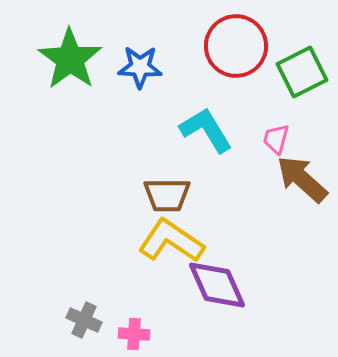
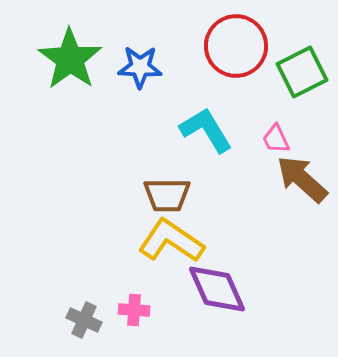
pink trapezoid: rotated 40 degrees counterclockwise
purple diamond: moved 4 px down
pink cross: moved 24 px up
